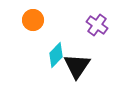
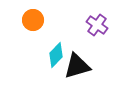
black triangle: rotated 40 degrees clockwise
